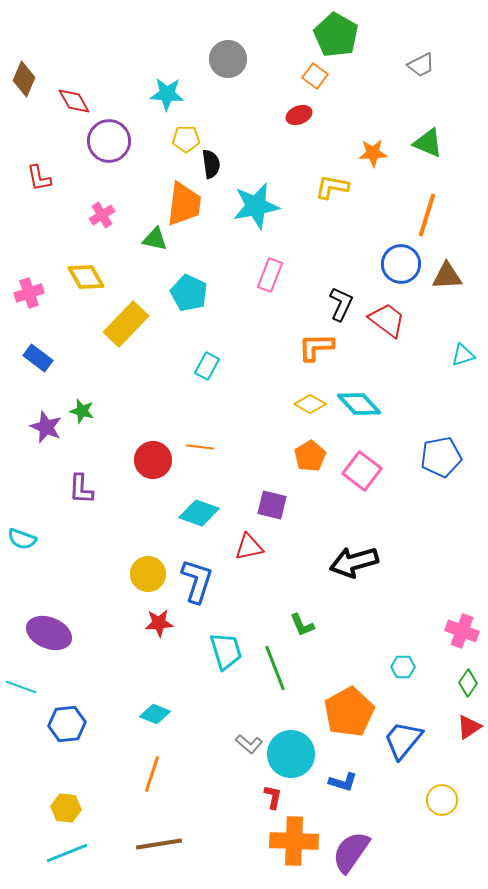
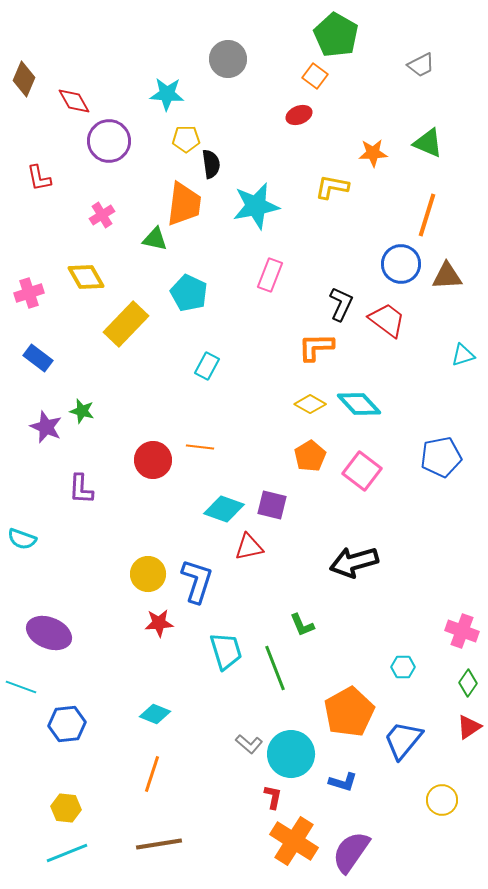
cyan diamond at (199, 513): moved 25 px right, 4 px up
orange cross at (294, 841): rotated 30 degrees clockwise
